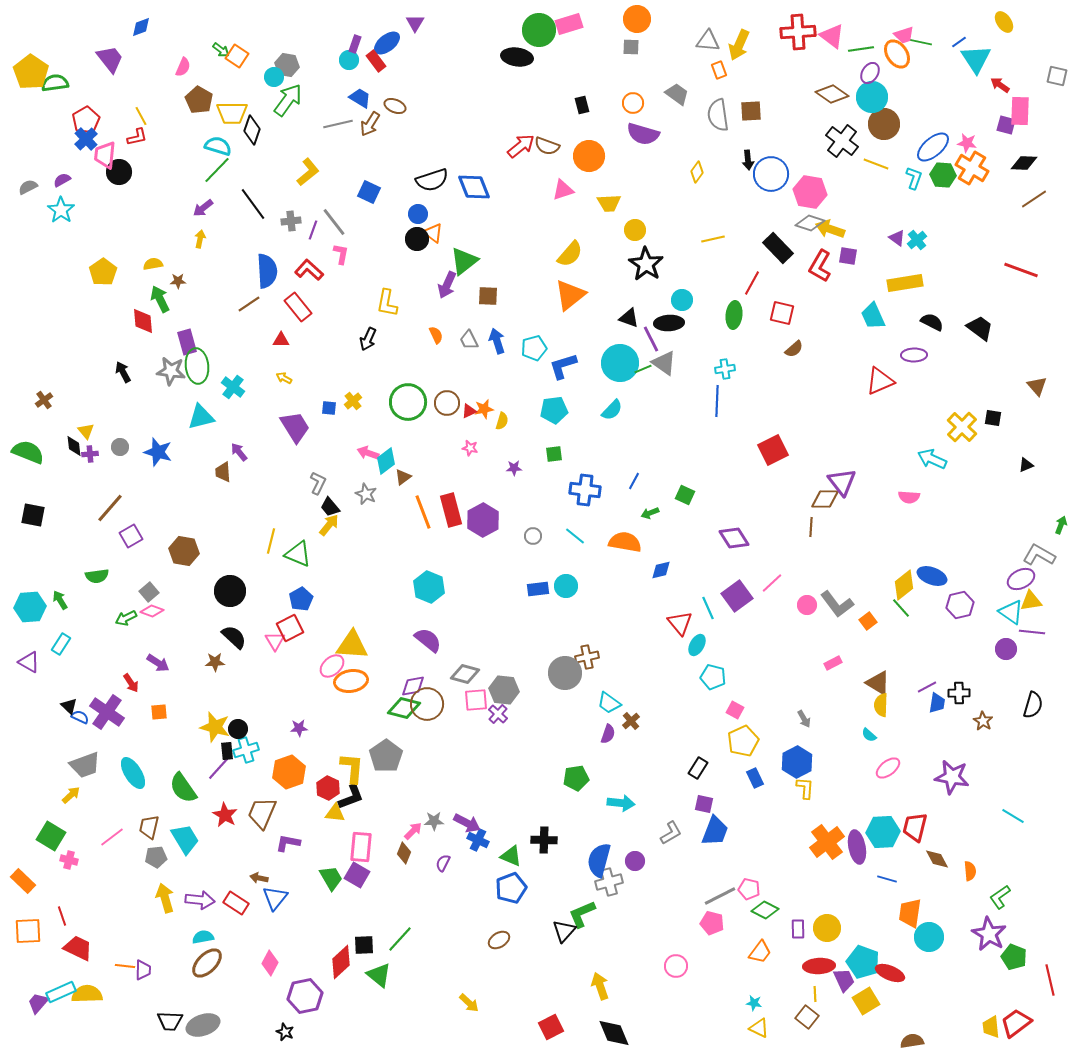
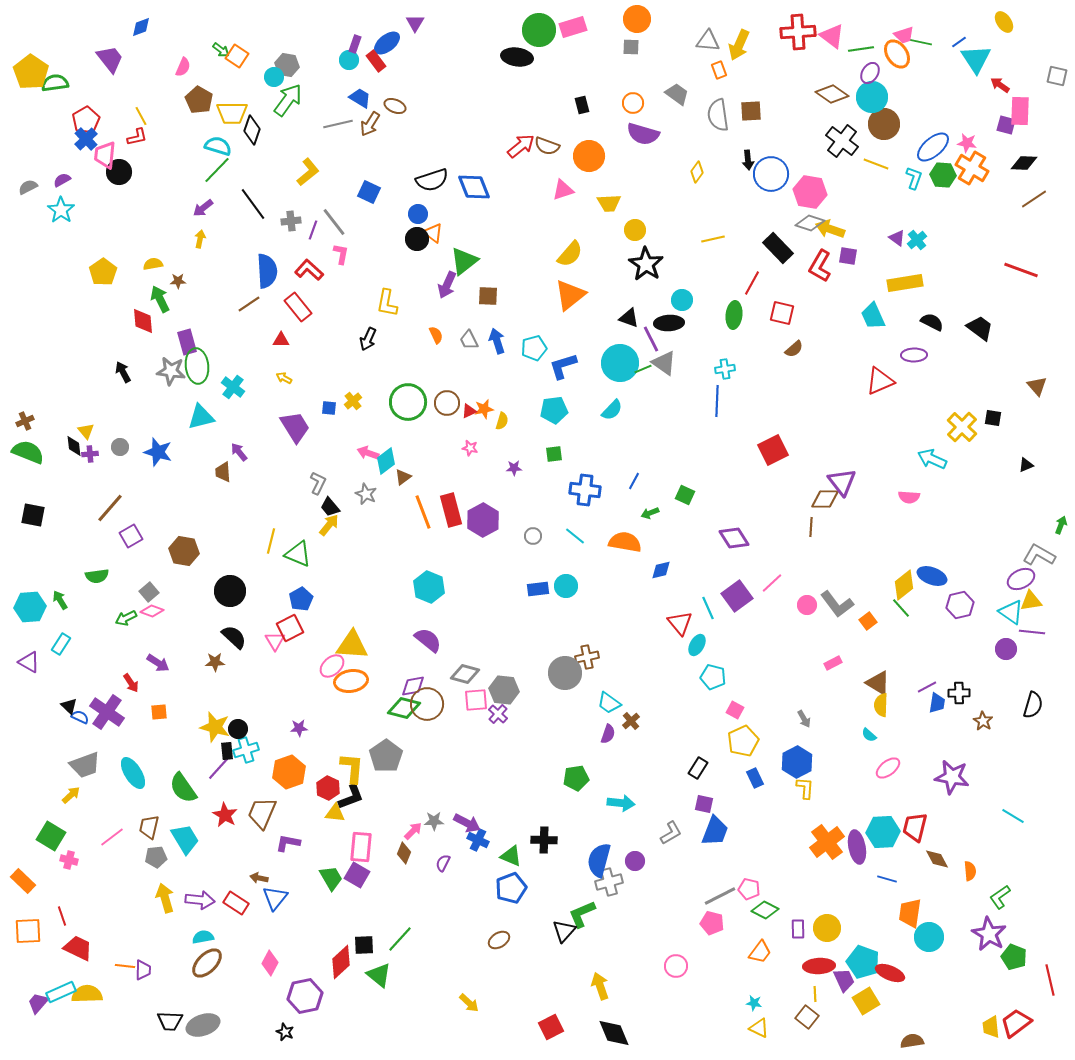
pink rectangle at (569, 24): moved 4 px right, 3 px down
brown cross at (44, 400): moved 19 px left, 21 px down; rotated 12 degrees clockwise
